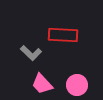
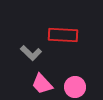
pink circle: moved 2 px left, 2 px down
